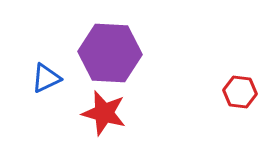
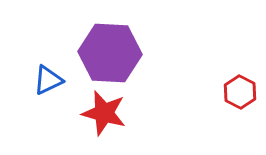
blue triangle: moved 2 px right, 2 px down
red hexagon: rotated 20 degrees clockwise
